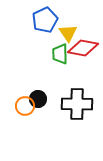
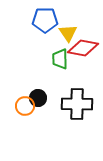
blue pentagon: rotated 25 degrees clockwise
green trapezoid: moved 5 px down
black circle: moved 1 px up
